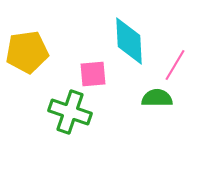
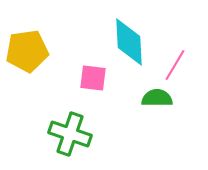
cyan diamond: moved 1 px down
yellow pentagon: moved 1 px up
pink square: moved 4 px down; rotated 12 degrees clockwise
green cross: moved 22 px down
